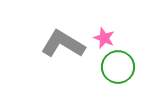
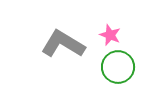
pink star: moved 6 px right, 3 px up
